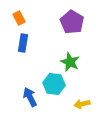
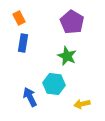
green star: moved 3 px left, 6 px up
